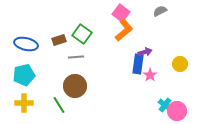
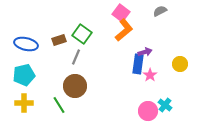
gray line: rotated 63 degrees counterclockwise
pink circle: moved 29 px left
